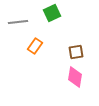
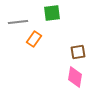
green square: rotated 18 degrees clockwise
orange rectangle: moved 1 px left, 7 px up
brown square: moved 2 px right
